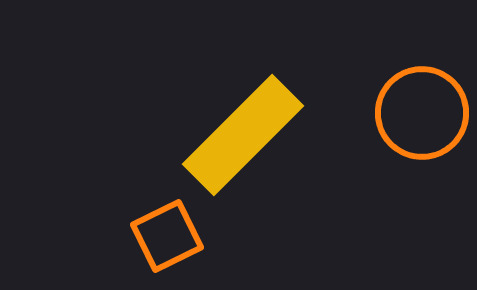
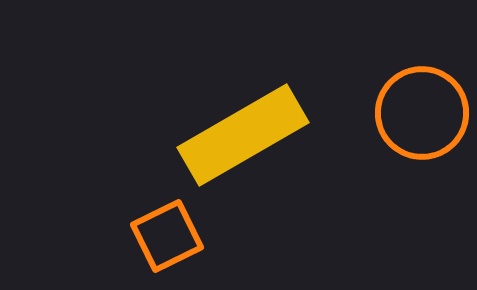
yellow rectangle: rotated 15 degrees clockwise
